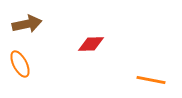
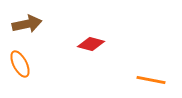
red diamond: rotated 16 degrees clockwise
